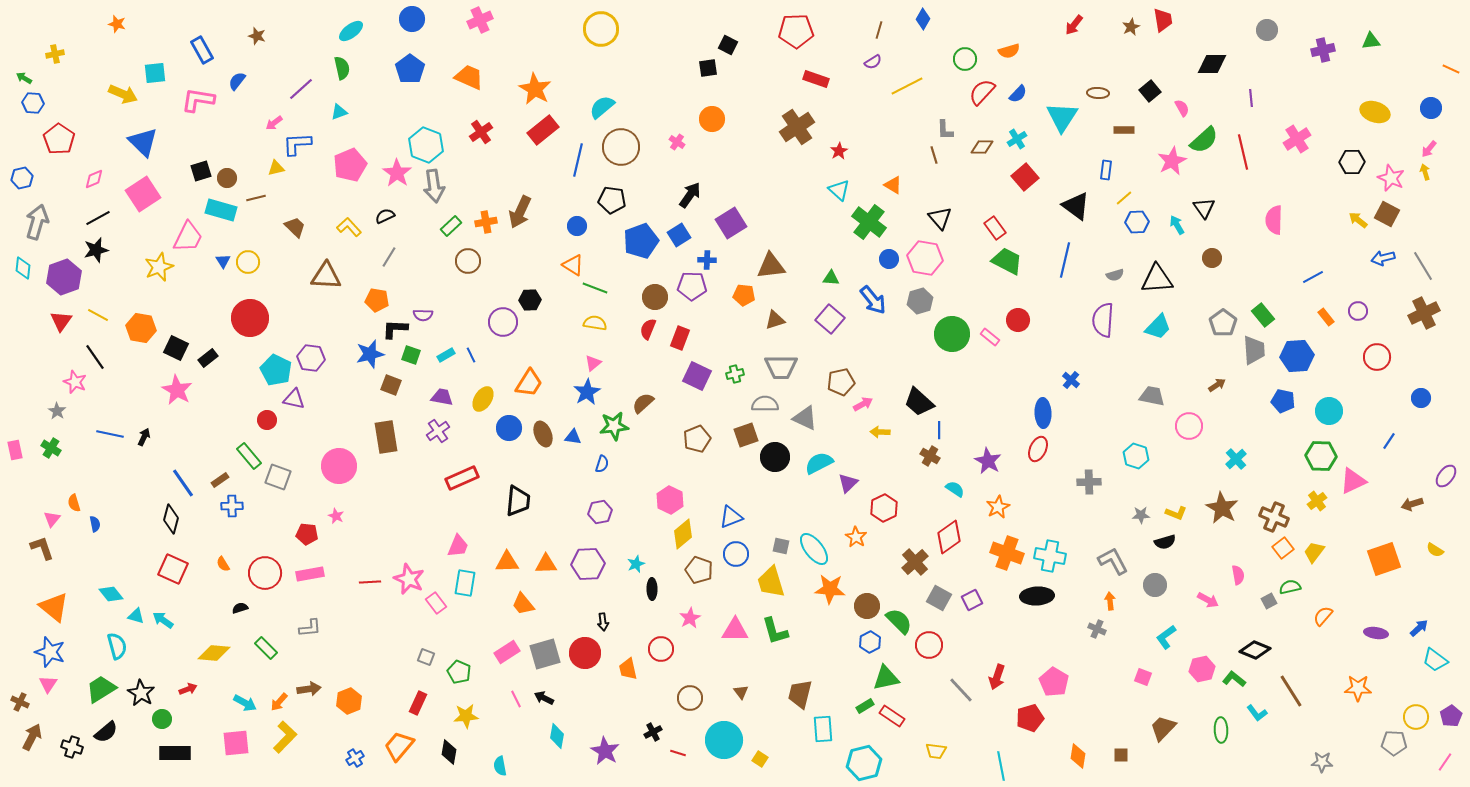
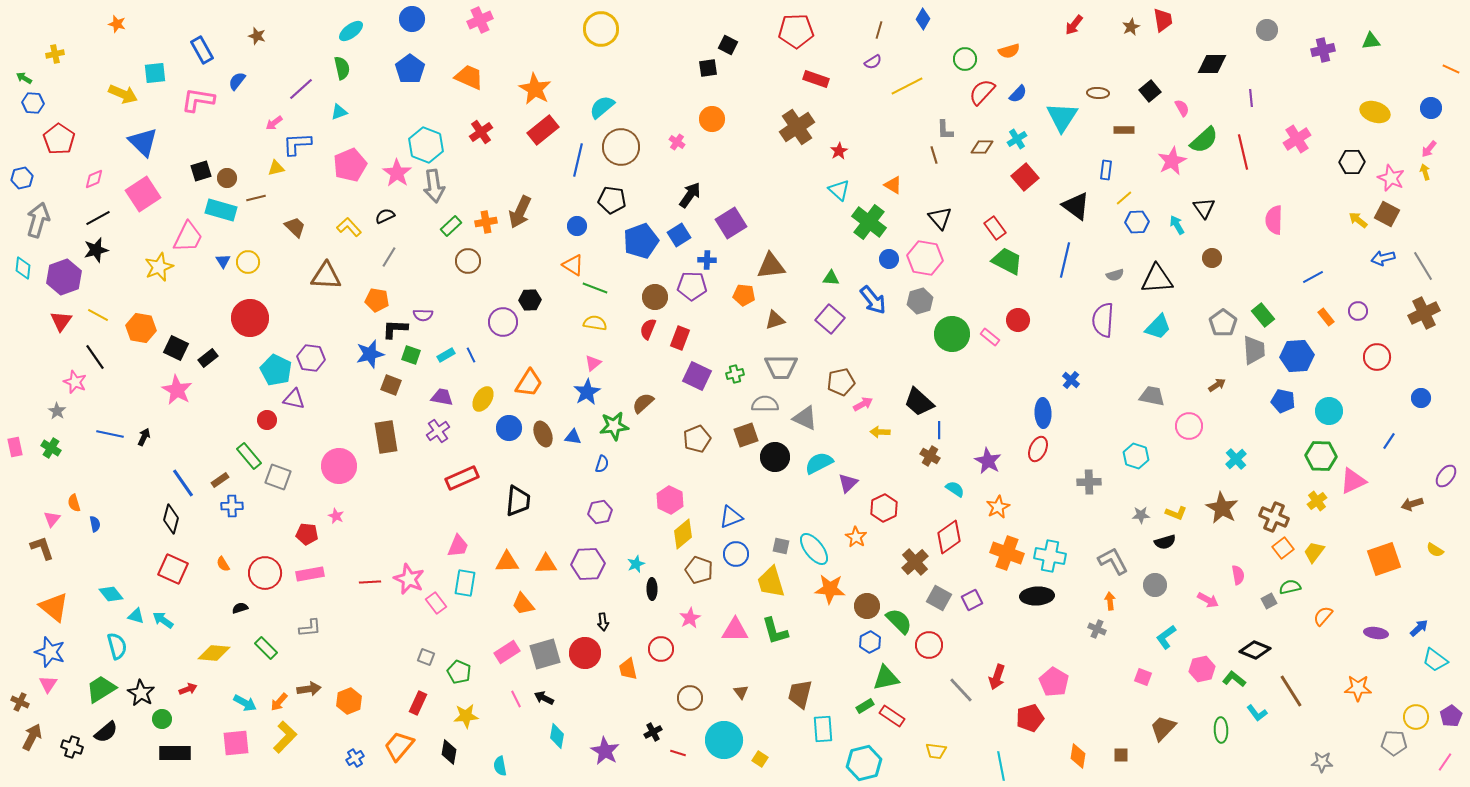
gray arrow at (37, 222): moved 1 px right, 2 px up
pink rectangle at (15, 450): moved 3 px up
